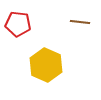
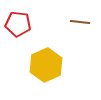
yellow hexagon: rotated 12 degrees clockwise
